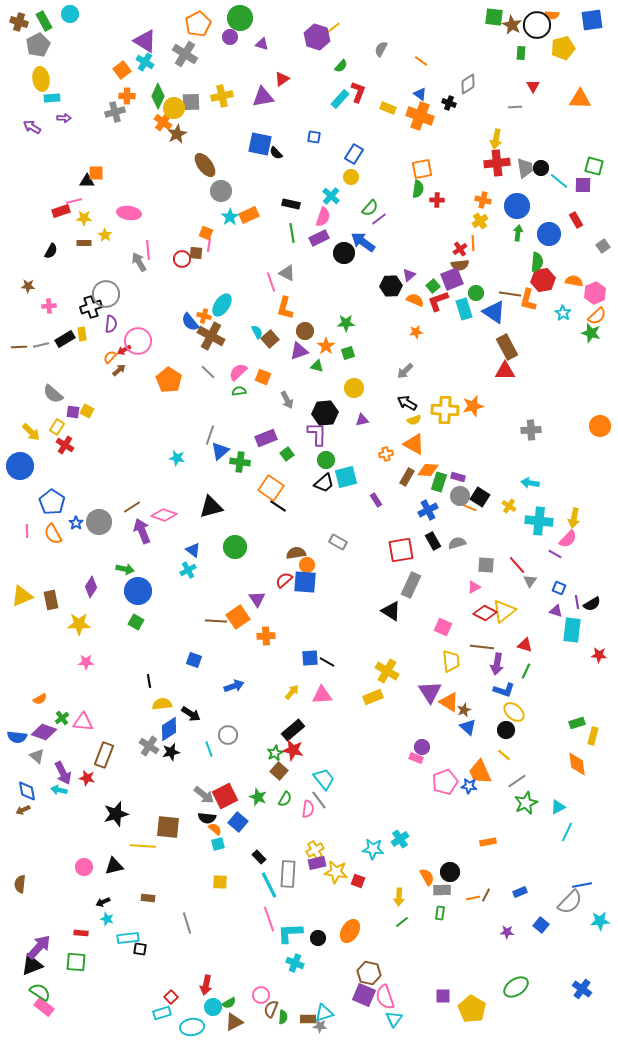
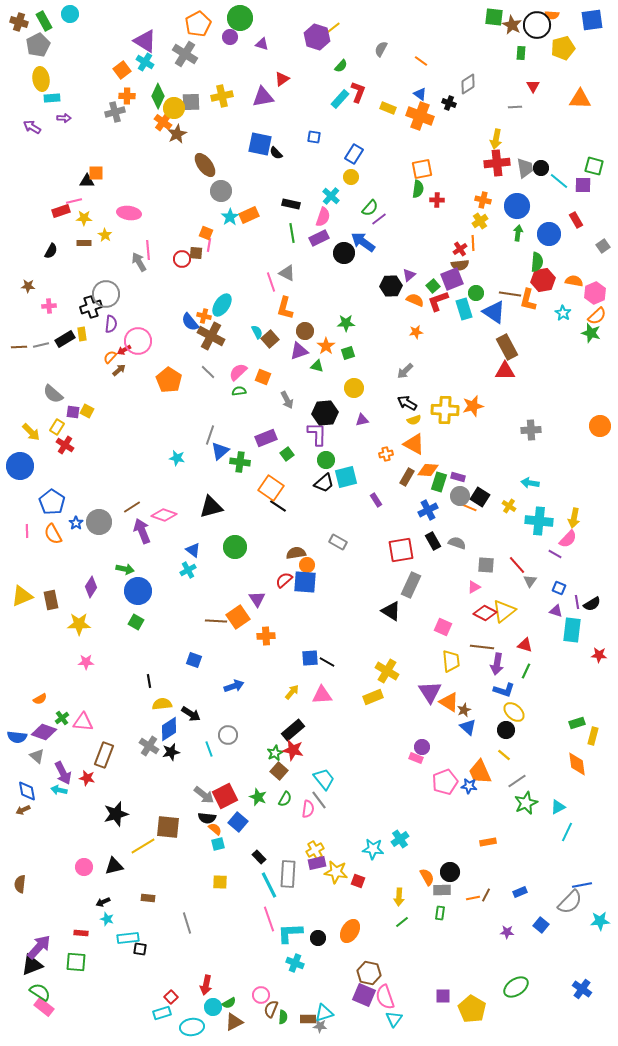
gray semicircle at (457, 543): rotated 36 degrees clockwise
yellow line at (143, 846): rotated 35 degrees counterclockwise
